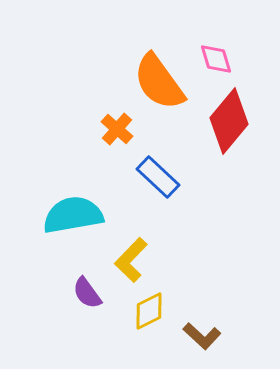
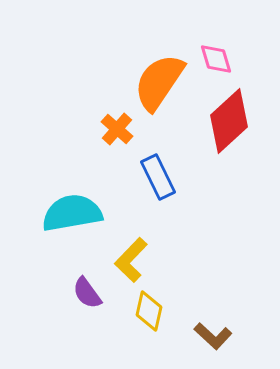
orange semicircle: rotated 70 degrees clockwise
red diamond: rotated 8 degrees clockwise
blue rectangle: rotated 21 degrees clockwise
cyan semicircle: moved 1 px left, 2 px up
yellow diamond: rotated 51 degrees counterclockwise
brown L-shape: moved 11 px right
